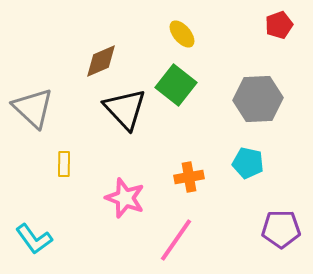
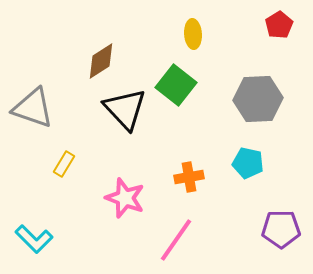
red pentagon: rotated 12 degrees counterclockwise
yellow ellipse: moved 11 px right; rotated 36 degrees clockwise
brown diamond: rotated 9 degrees counterclockwise
gray triangle: rotated 24 degrees counterclockwise
yellow rectangle: rotated 30 degrees clockwise
cyan L-shape: rotated 9 degrees counterclockwise
